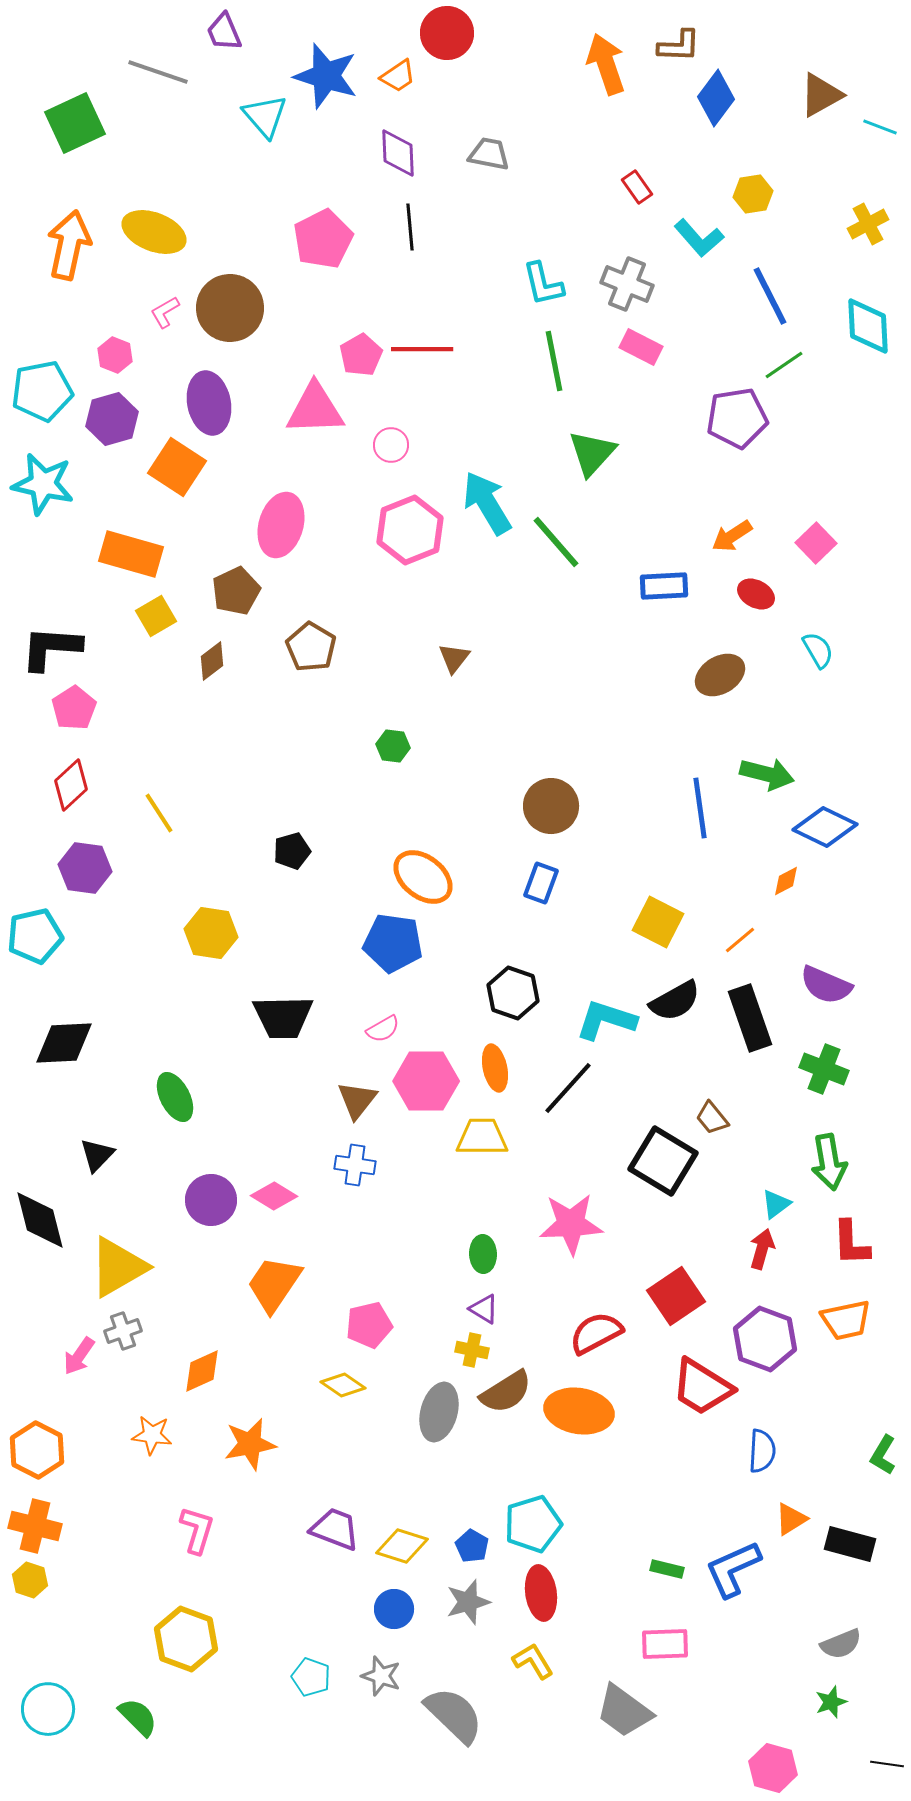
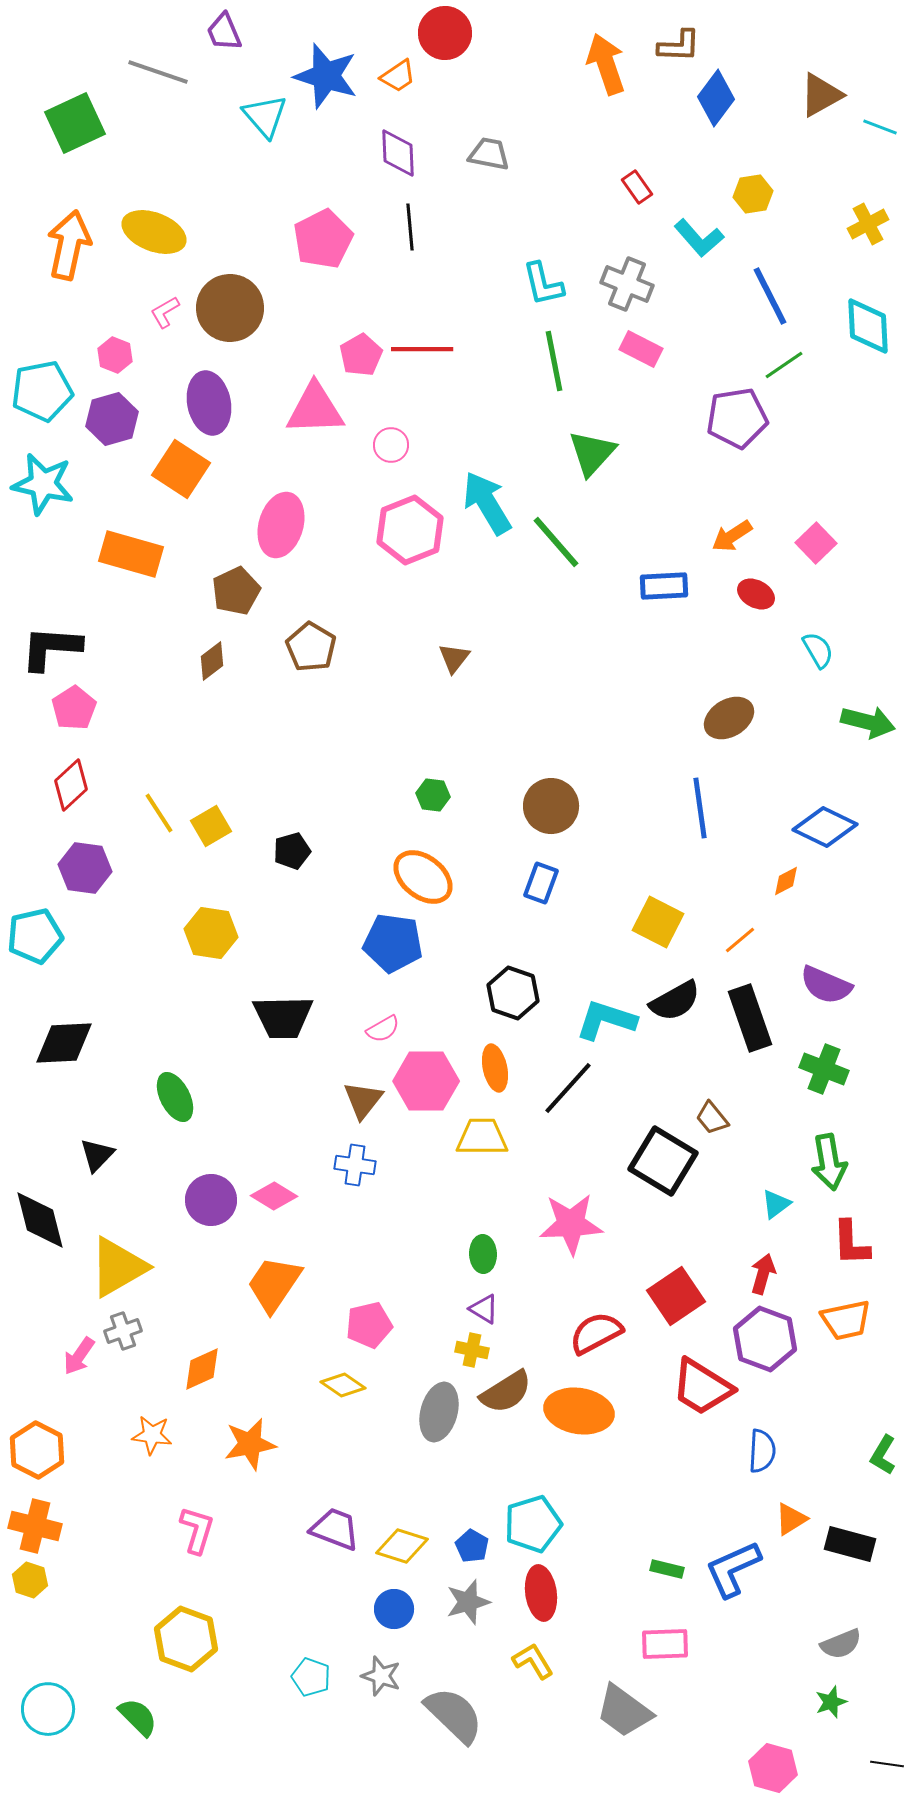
red circle at (447, 33): moved 2 px left
pink rectangle at (641, 347): moved 2 px down
orange square at (177, 467): moved 4 px right, 2 px down
yellow square at (156, 616): moved 55 px right, 210 px down
brown ellipse at (720, 675): moved 9 px right, 43 px down
green hexagon at (393, 746): moved 40 px right, 49 px down
green arrow at (767, 774): moved 101 px right, 52 px up
brown triangle at (357, 1100): moved 6 px right
red arrow at (762, 1249): moved 1 px right, 25 px down
orange diamond at (202, 1371): moved 2 px up
